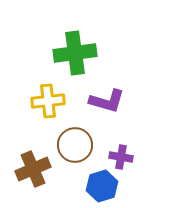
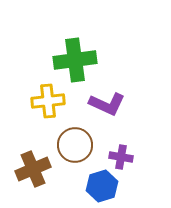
green cross: moved 7 px down
purple L-shape: moved 3 px down; rotated 9 degrees clockwise
